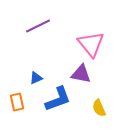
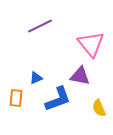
purple line: moved 2 px right
purple triangle: moved 1 px left, 2 px down
orange rectangle: moved 1 px left, 4 px up; rotated 18 degrees clockwise
